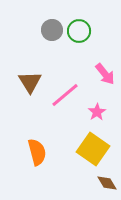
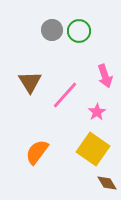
pink arrow: moved 2 px down; rotated 20 degrees clockwise
pink line: rotated 8 degrees counterclockwise
orange semicircle: rotated 128 degrees counterclockwise
